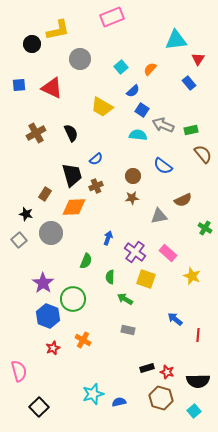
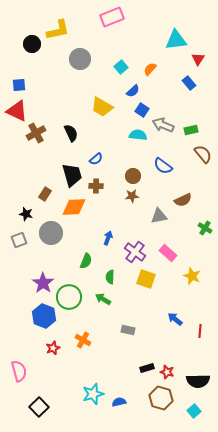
red triangle at (52, 88): moved 35 px left, 23 px down
brown cross at (96, 186): rotated 24 degrees clockwise
brown star at (132, 198): moved 2 px up
gray square at (19, 240): rotated 21 degrees clockwise
green circle at (73, 299): moved 4 px left, 2 px up
green arrow at (125, 299): moved 22 px left
blue hexagon at (48, 316): moved 4 px left
red line at (198, 335): moved 2 px right, 4 px up
